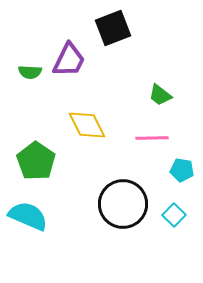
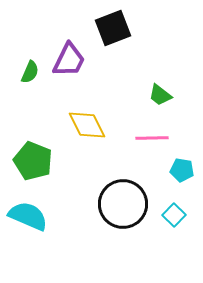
green semicircle: rotated 70 degrees counterclockwise
green pentagon: moved 3 px left; rotated 12 degrees counterclockwise
